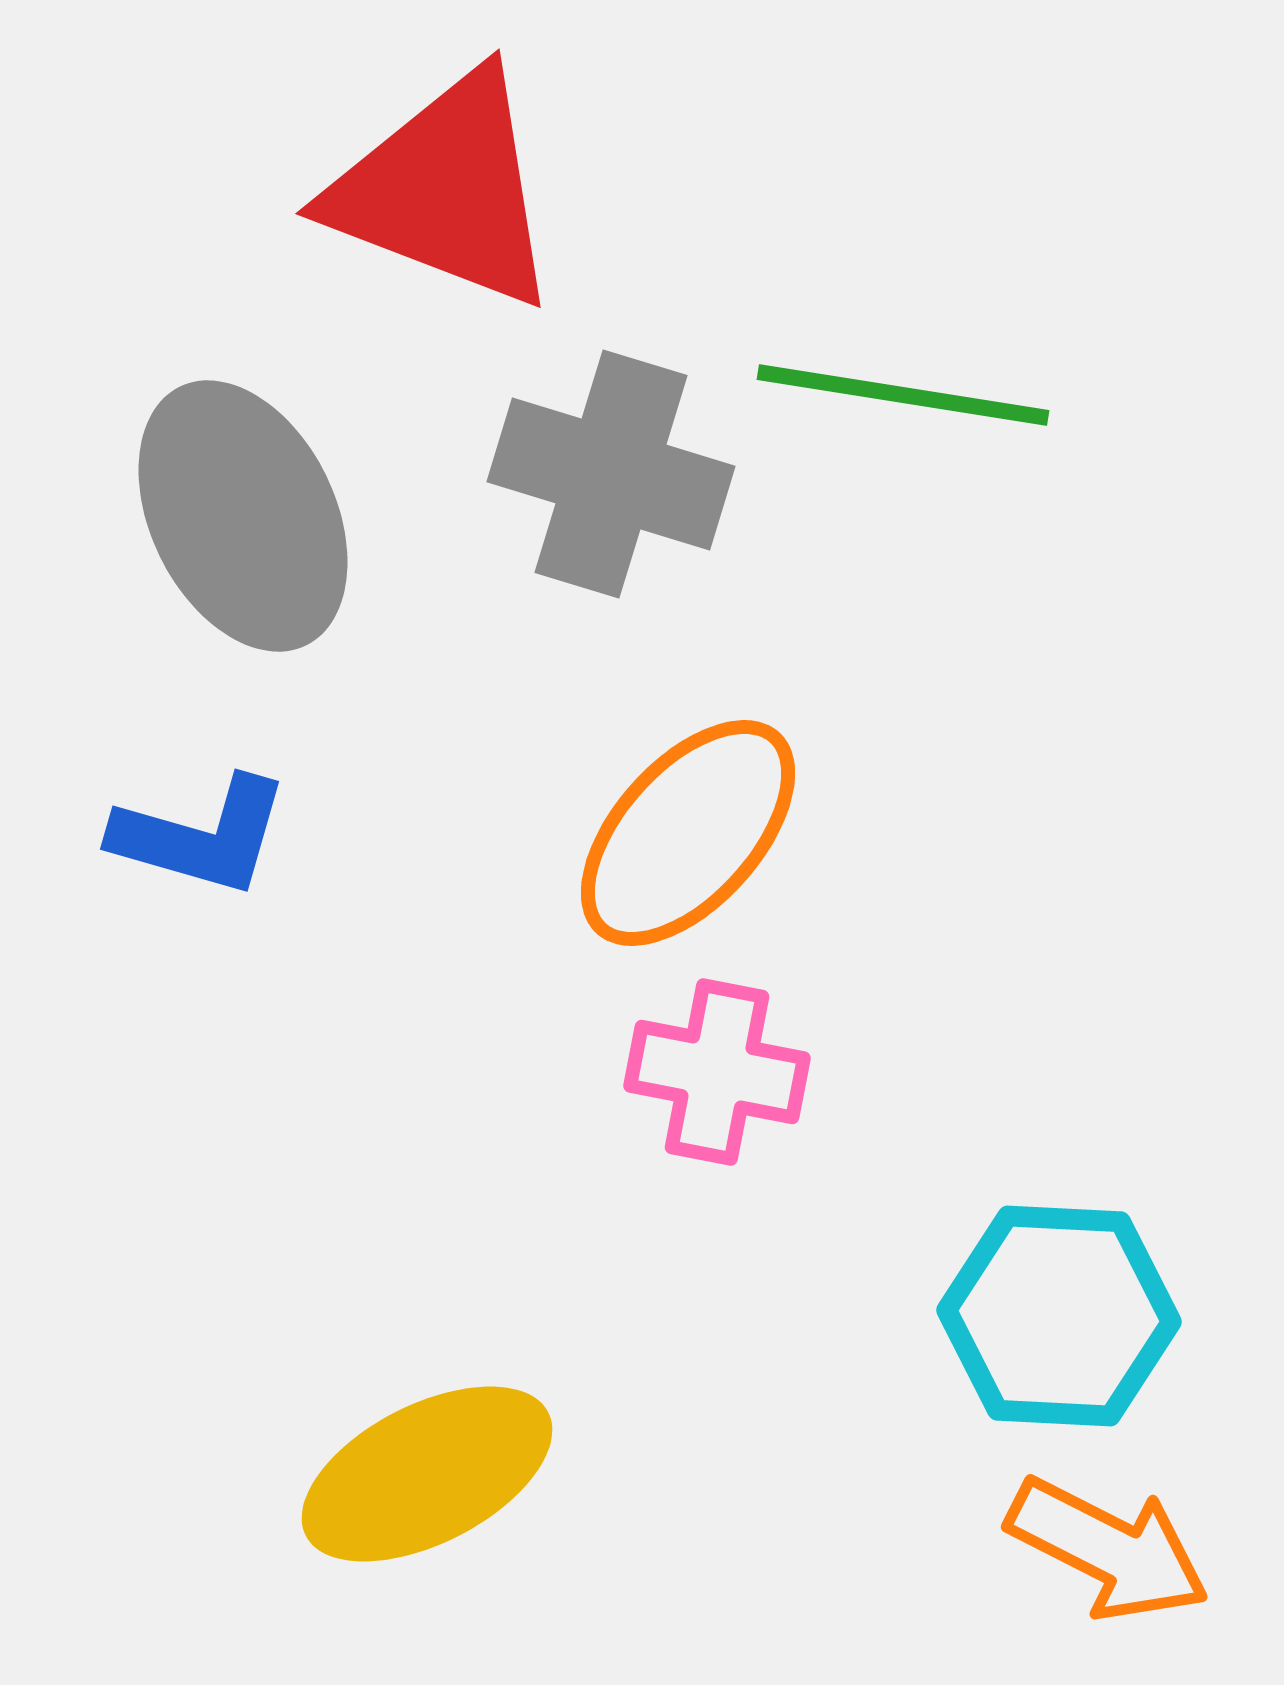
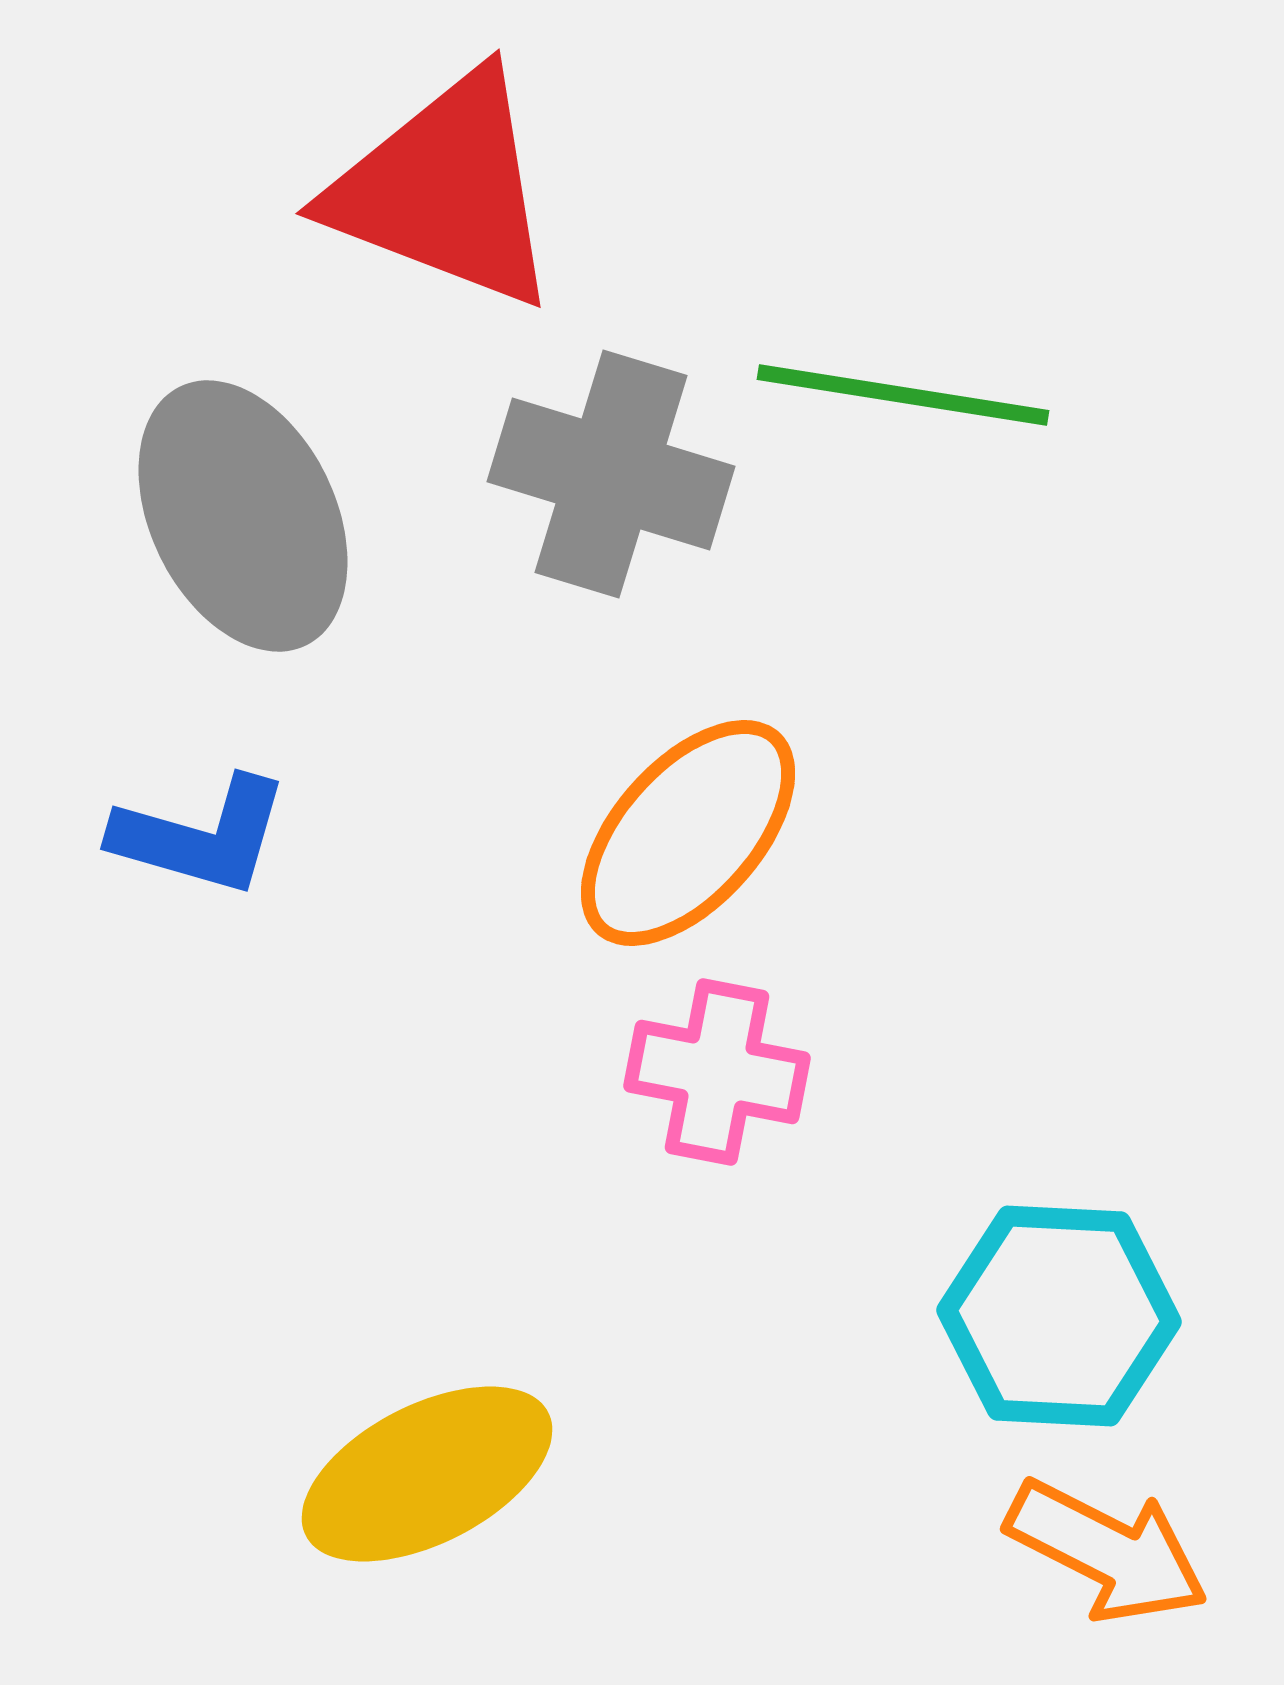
orange arrow: moved 1 px left, 2 px down
